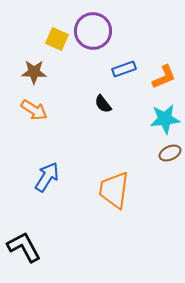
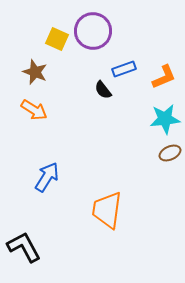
brown star: moved 1 px right; rotated 20 degrees clockwise
black semicircle: moved 14 px up
orange trapezoid: moved 7 px left, 20 px down
